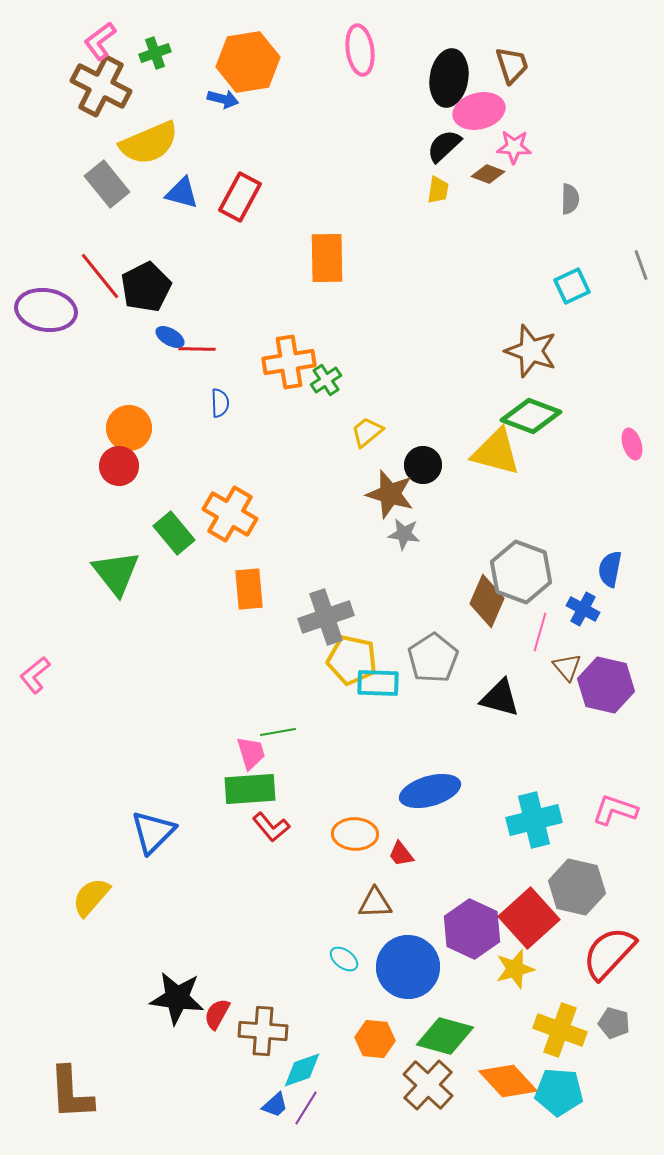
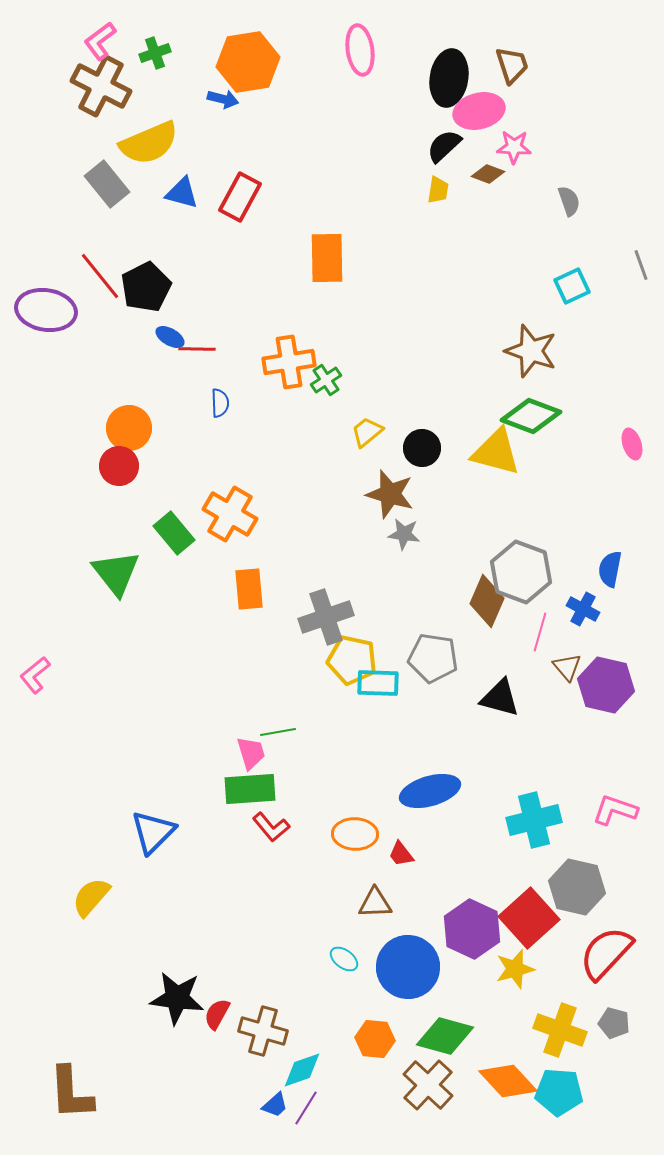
gray semicircle at (570, 199): moved 1 px left, 2 px down; rotated 20 degrees counterclockwise
black circle at (423, 465): moved 1 px left, 17 px up
gray pentagon at (433, 658): rotated 30 degrees counterclockwise
red semicircle at (609, 953): moved 3 px left
brown cross at (263, 1031): rotated 12 degrees clockwise
